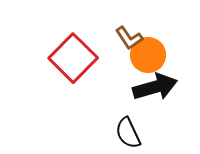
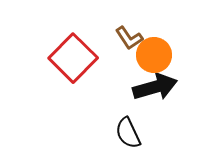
orange circle: moved 6 px right
